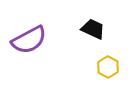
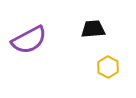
black trapezoid: rotated 30 degrees counterclockwise
